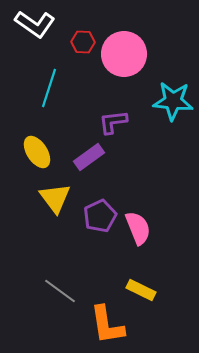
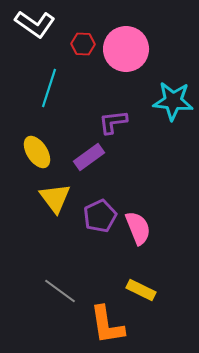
red hexagon: moved 2 px down
pink circle: moved 2 px right, 5 px up
